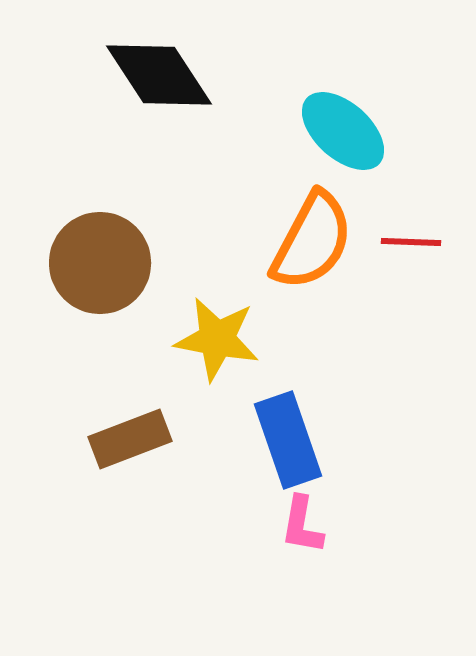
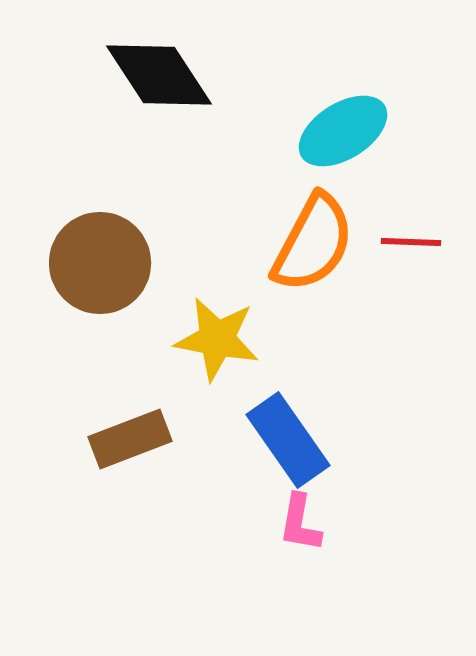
cyan ellipse: rotated 74 degrees counterclockwise
orange semicircle: moved 1 px right, 2 px down
blue rectangle: rotated 16 degrees counterclockwise
pink L-shape: moved 2 px left, 2 px up
